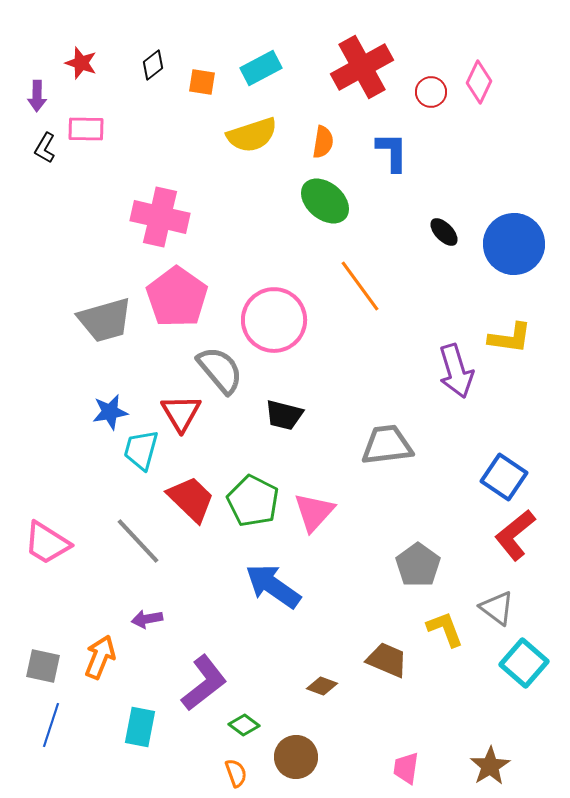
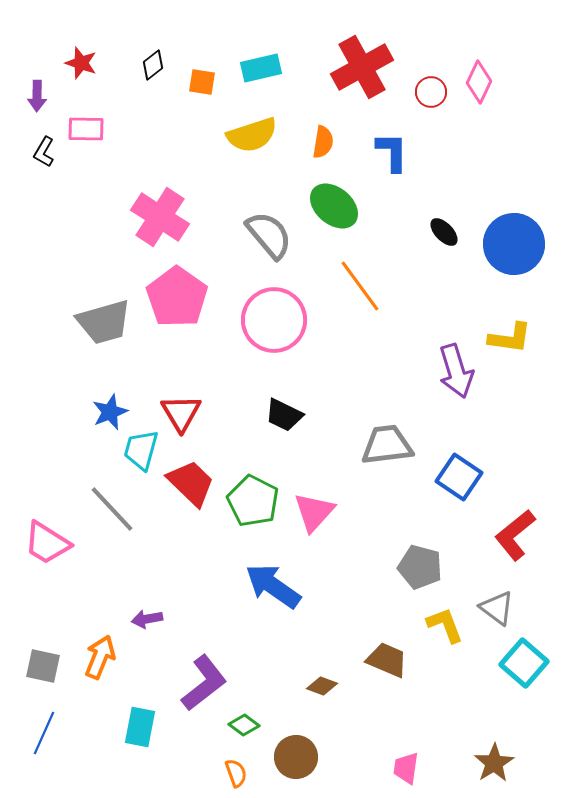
cyan rectangle at (261, 68): rotated 15 degrees clockwise
black L-shape at (45, 148): moved 1 px left, 4 px down
green ellipse at (325, 201): moved 9 px right, 5 px down
pink cross at (160, 217): rotated 20 degrees clockwise
gray trapezoid at (105, 320): moved 1 px left, 2 px down
gray semicircle at (220, 370): moved 49 px right, 135 px up
blue star at (110, 412): rotated 12 degrees counterclockwise
black trapezoid at (284, 415): rotated 12 degrees clockwise
blue square at (504, 477): moved 45 px left
red trapezoid at (191, 499): moved 16 px up
gray line at (138, 541): moved 26 px left, 32 px up
gray pentagon at (418, 565): moved 2 px right, 2 px down; rotated 21 degrees counterclockwise
yellow L-shape at (445, 629): moved 4 px up
blue line at (51, 725): moved 7 px left, 8 px down; rotated 6 degrees clockwise
brown star at (490, 766): moved 4 px right, 3 px up
